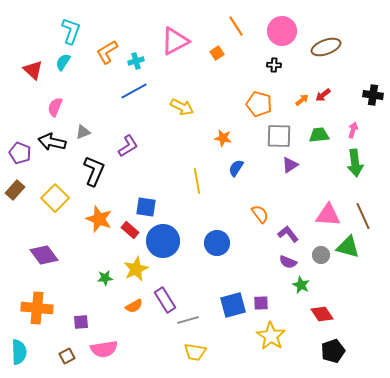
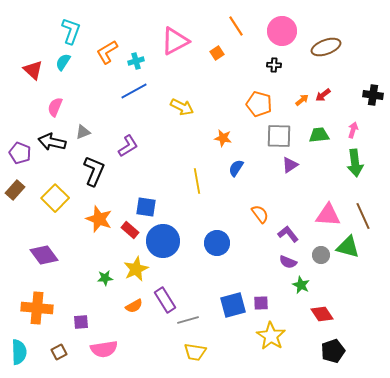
brown square at (67, 356): moved 8 px left, 4 px up
